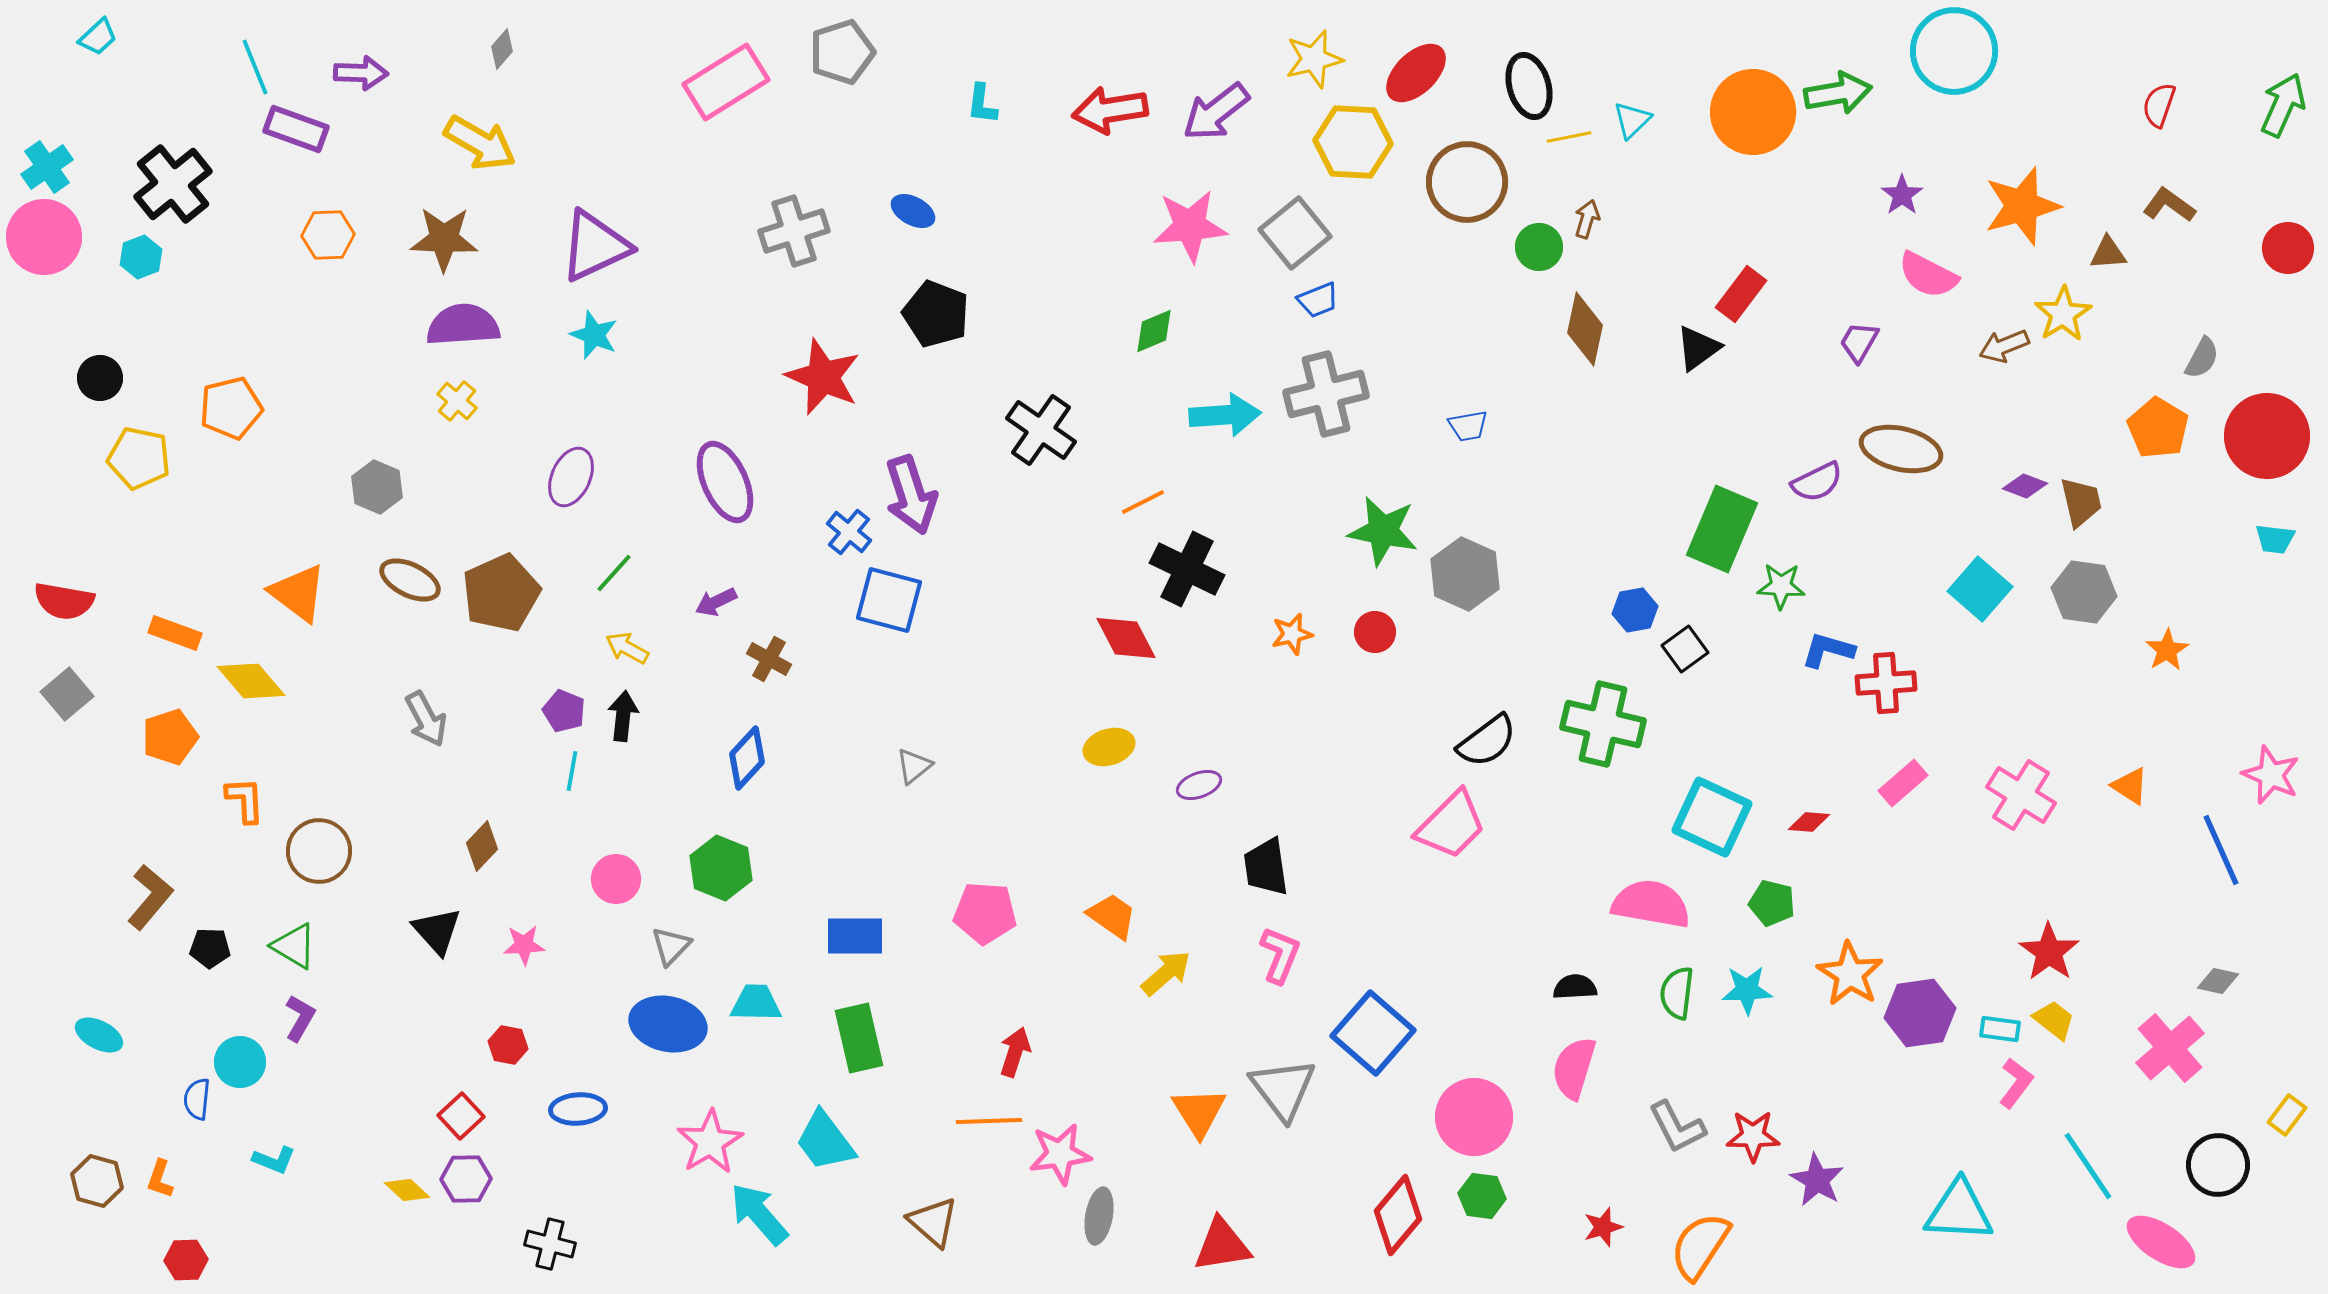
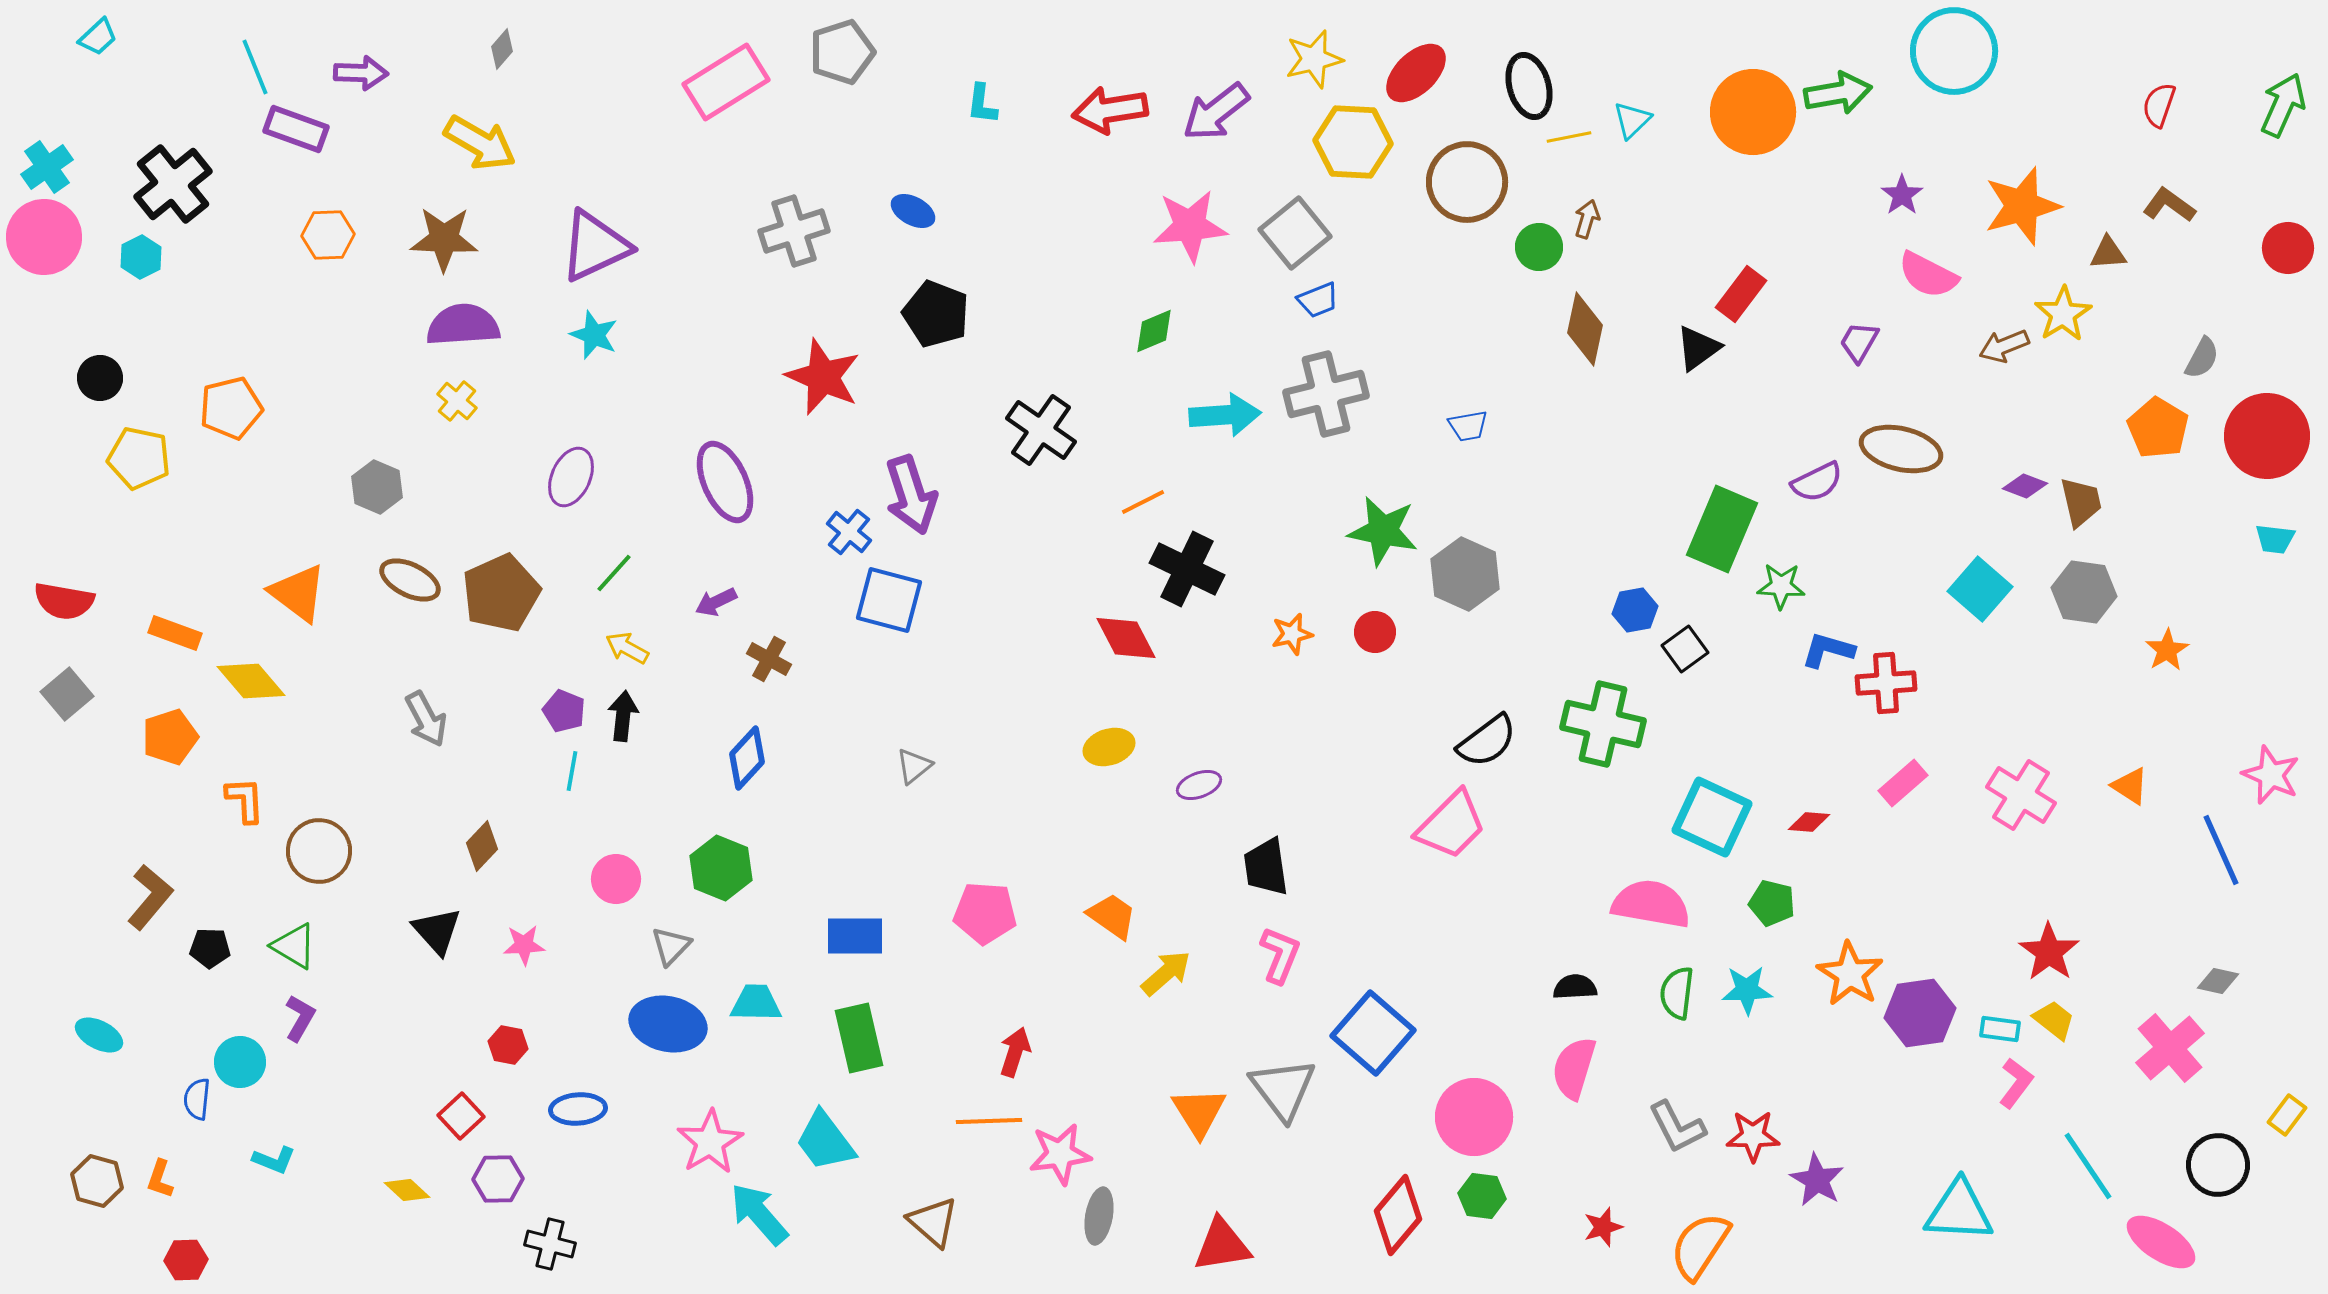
cyan hexagon at (141, 257): rotated 6 degrees counterclockwise
purple hexagon at (466, 1179): moved 32 px right
